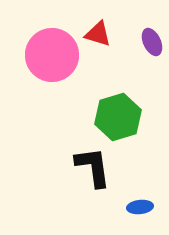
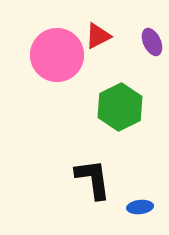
red triangle: moved 2 px down; rotated 44 degrees counterclockwise
pink circle: moved 5 px right
green hexagon: moved 2 px right, 10 px up; rotated 9 degrees counterclockwise
black L-shape: moved 12 px down
